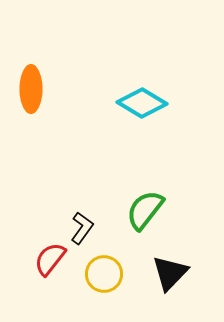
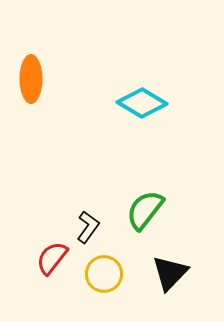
orange ellipse: moved 10 px up
black L-shape: moved 6 px right, 1 px up
red semicircle: moved 2 px right, 1 px up
